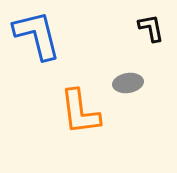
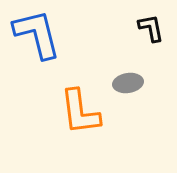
blue L-shape: moved 1 px up
